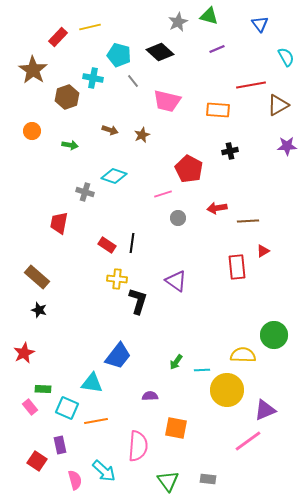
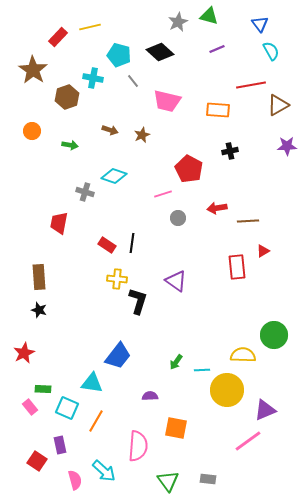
cyan semicircle at (286, 57): moved 15 px left, 6 px up
brown rectangle at (37, 277): moved 2 px right; rotated 45 degrees clockwise
orange line at (96, 421): rotated 50 degrees counterclockwise
